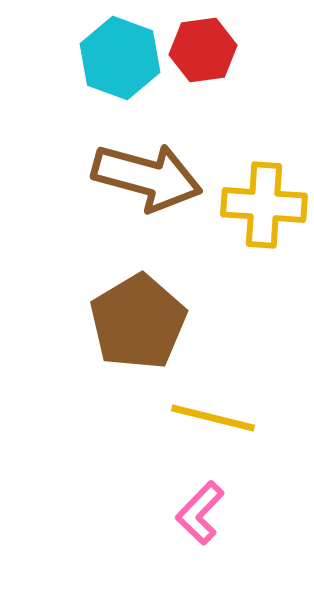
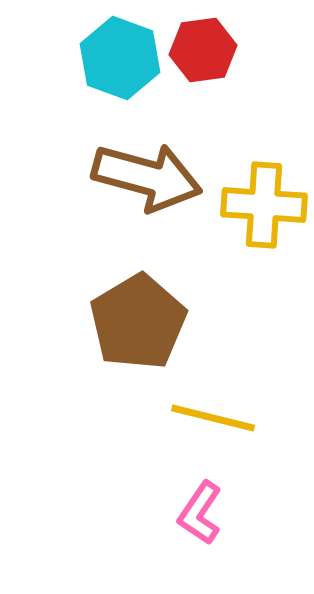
pink L-shape: rotated 10 degrees counterclockwise
